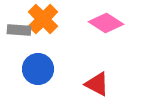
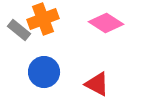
orange cross: rotated 24 degrees clockwise
gray rectangle: rotated 35 degrees clockwise
blue circle: moved 6 px right, 3 px down
